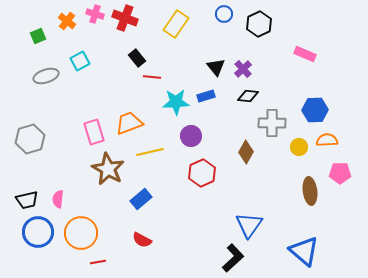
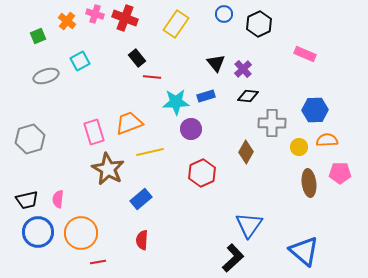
black triangle at (216, 67): moved 4 px up
purple circle at (191, 136): moved 7 px up
brown ellipse at (310, 191): moved 1 px left, 8 px up
red semicircle at (142, 240): rotated 66 degrees clockwise
